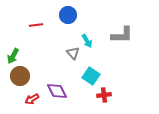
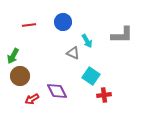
blue circle: moved 5 px left, 7 px down
red line: moved 7 px left
gray triangle: rotated 24 degrees counterclockwise
